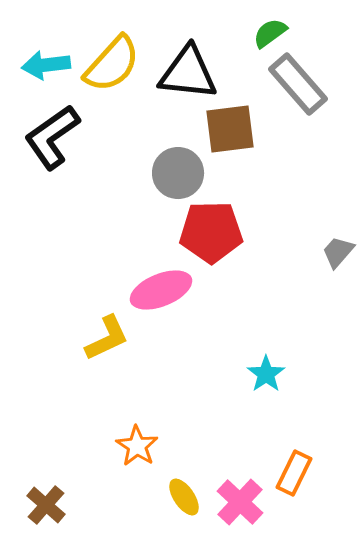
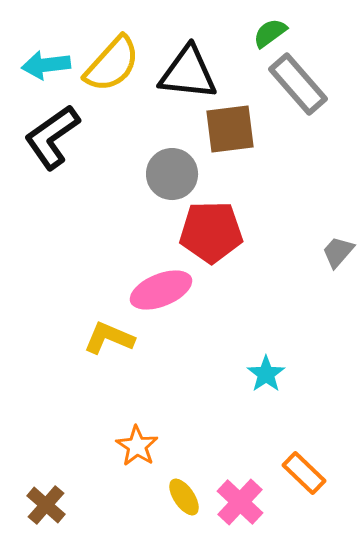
gray circle: moved 6 px left, 1 px down
yellow L-shape: moved 2 px right; rotated 132 degrees counterclockwise
orange rectangle: moved 10 px right; rotated 72 degrees counterclockwise
